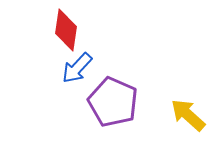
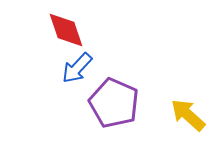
red diamond: rotated 27 degrees counterclockwise
purple pentagon: moved 1 px right, 1 px down
